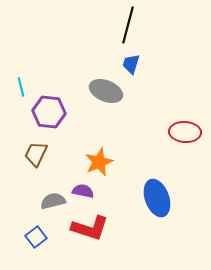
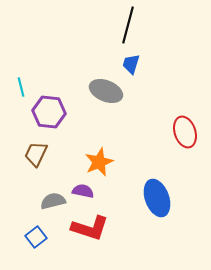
red ellipse: rotated 68 degrees clockwise
